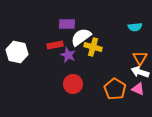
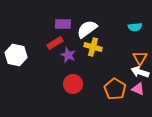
purple rectangle: moved 4 px left
white semicircle: moved 6 px right, 8 px up
red rectangle: moved 2 px up; rotated 21 degrees counterclockwise
white hexagon: moved 1 px left, 3 px down
